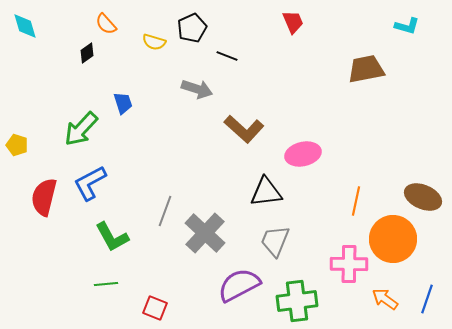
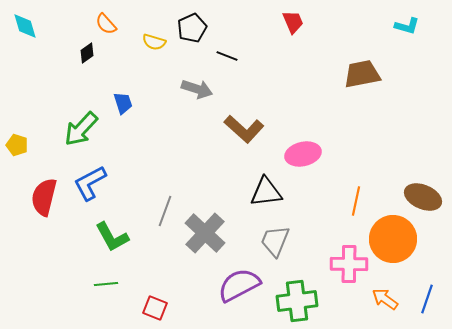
brown trapezoid: moved 4 px left, 5 px down
